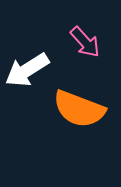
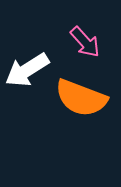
orange semicircle: moved 2 px right, 11 px up
